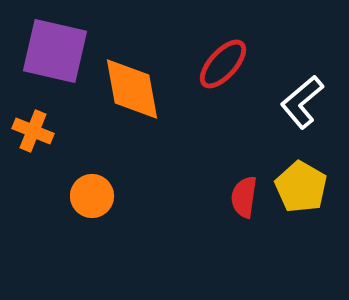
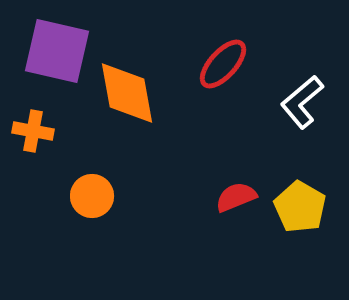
purple square: moved 2 px right
orange diamond: moved 5 px left, 4 px down
orange cross: rotated 12 degrees counterclockwise
yellow pentagon: moved 1 px left, 20 px down
red semicircle: moved 8 px left; rotated 60 degrees clockwise
